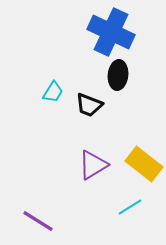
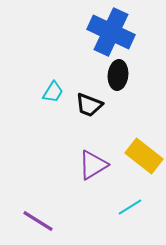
yellow rectangle: moved 8 px up
